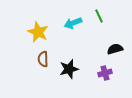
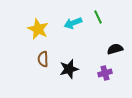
green line: moved 1 px left, 1 px down
yellow star: moved 3 px up
